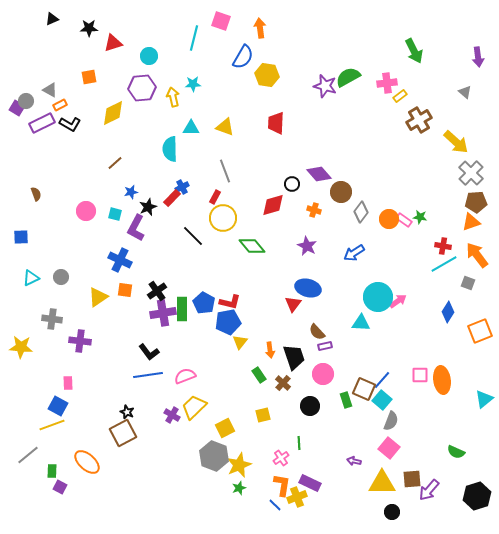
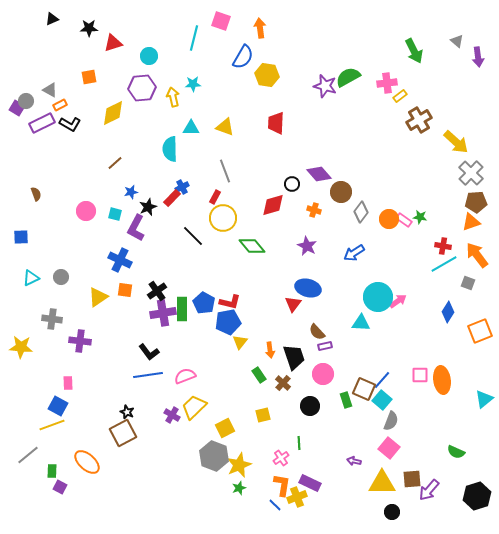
gray triangle at (465, 92): moved 8 px left, 51 px up
